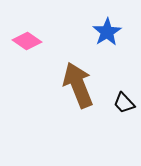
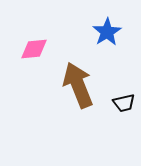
pink diamond: moved 7 px right, 8 px down; rotated 40 degrees counterclockwise
black trapezoid: rotated 60 degrees counterclockwise
